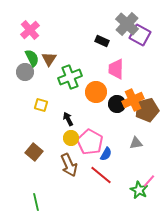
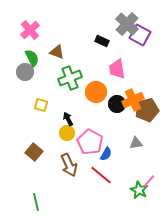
brown triangle: moved 8 px right, 7 px up; rotated 42 degrees counterclockwise
pink trapezoid: moved 1 px right; rotated 10 degrees counterclockwise
green cross: moved 1 px down
yellow circle: moved 4 px left, 5 px up
